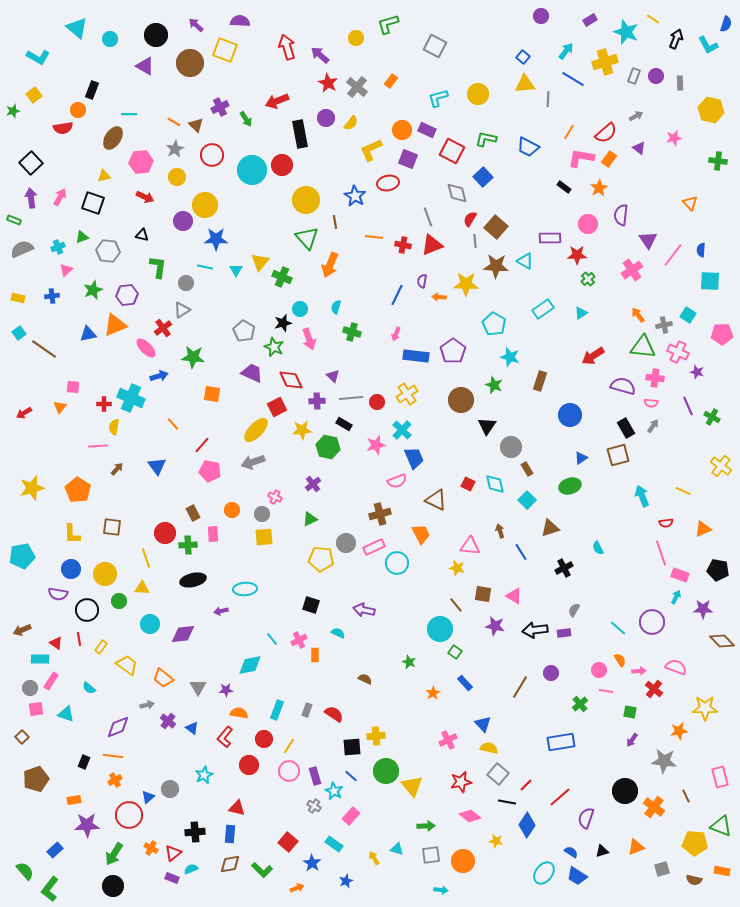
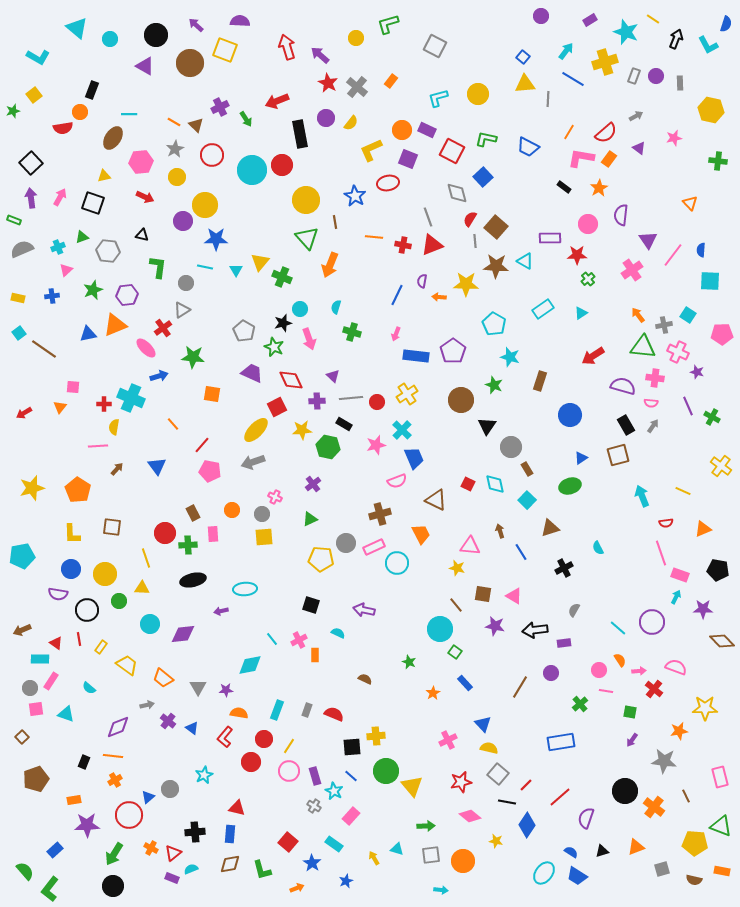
orange circle at (78, 110): moved 2 px right, 2 px down
black rectangle at (626, 428): moved 3 px up
purple rectangle at (564, 633): moved 10 px down
red semicircle at (334, 714): rotated 12 degrees counterclockwise
red circle at (249, 765): moved 2 px right, 3 px up
green L-shape at (262, 870): rotated 30 degrees clockwise
